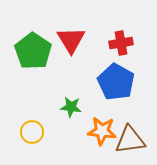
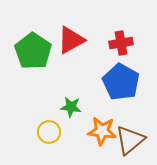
red triangle: rotated 32 degrees clockwise
blue pentagon: moved 5 px right
yellow circle: moved 17 px right
brown triangle: rotated 32 degrees counterclockwise
